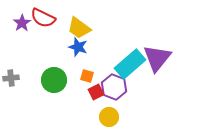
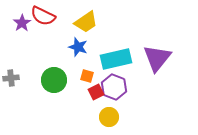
red semicircle: moved 2 px up
yellow trapezoid: moved 7 px right, 6 px up; rotated 70 degrees counterclockwise
cyan rectangle: moved 14 px left, 5 px up; rotated 28 degrees clockwise
